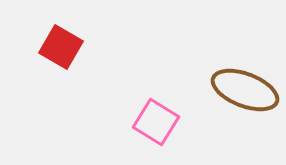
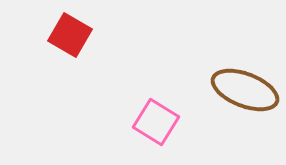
red square: moved 9 px right, 12 px up
